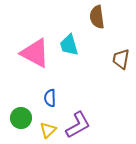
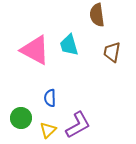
brown semicircle: moved 2 px up
pink triangle: moved 3 px up
brown trapezoid: moved 9 px left, 7 px up
